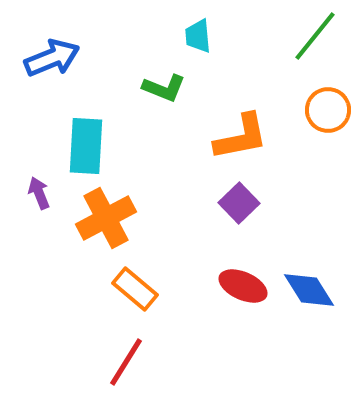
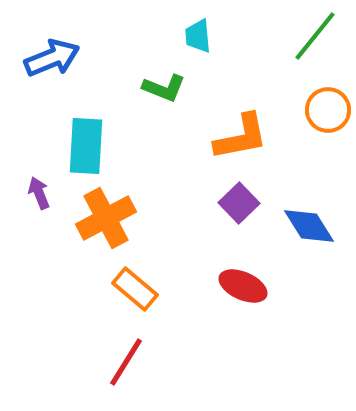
blue diamond: moved 64 px up
